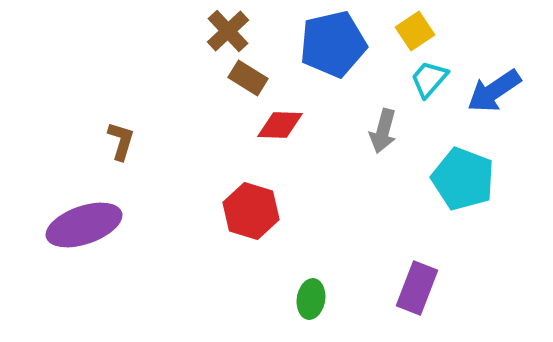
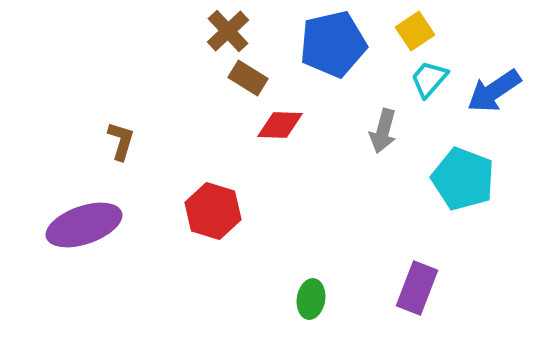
red hexagon: moved 38 px left
